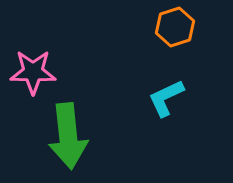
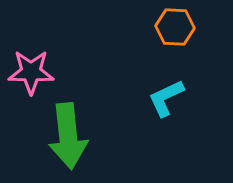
orange hexagon: rotated 21 degrees clockwise
pink star: moved 2 px left
